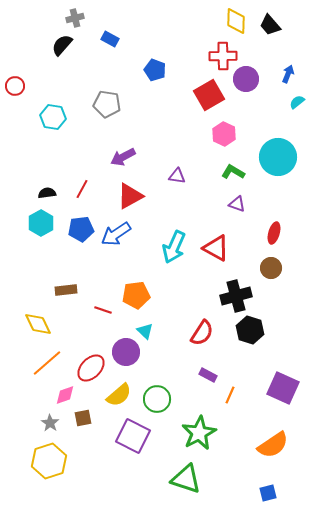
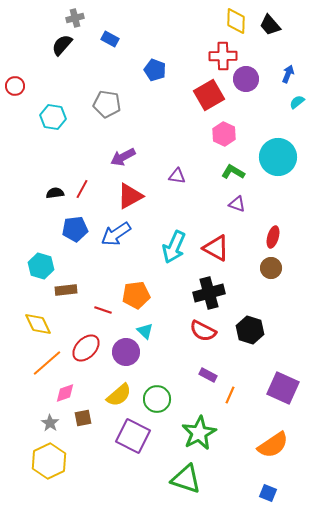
black semicircle at (47, 193): moved 8 px right
cyan hexagon at (41, 223): moved 43 px down; rotated 15 degrees counterclockwise
blue pentagon at (81, 229): moved 6 px left
red ellipse at (274, 233): moved 1 px left, 4 px down
black cross at (236, 296): moved 27 px left, 3 px up
red semicircle at (202, 333): moved 1 px right, 2 px up; rotated 84 degrees clockwise
red ellipse at (91, 368): moved 5 px left, 20 px up
pink diamond at (65, 395): moved 2 px up
yellow hexagon at (49, 461): rotated 8 degrees counterclockwise
blue square at (268, 493): rotated 36 degrees clockwise
